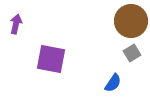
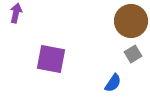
purple arrow: moved 11 px up
gray square: moved 1 px right, 1 px down
